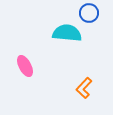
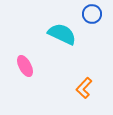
blue circle: moved 3 px right, 1 px down
cyan semicircle: moved 5 px left, 1 px down; rotated 20 degrees clockwise
